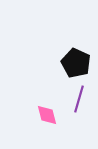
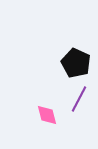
purple line: rotated 12 degrees clockwise
